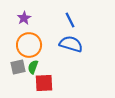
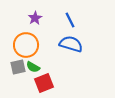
purple star: moved 11 px right
orange circle: moved 3 px left
green semicircle: rotated 80 degrees counterclockwise
red square: rotated 18 degrees counterclockwise
